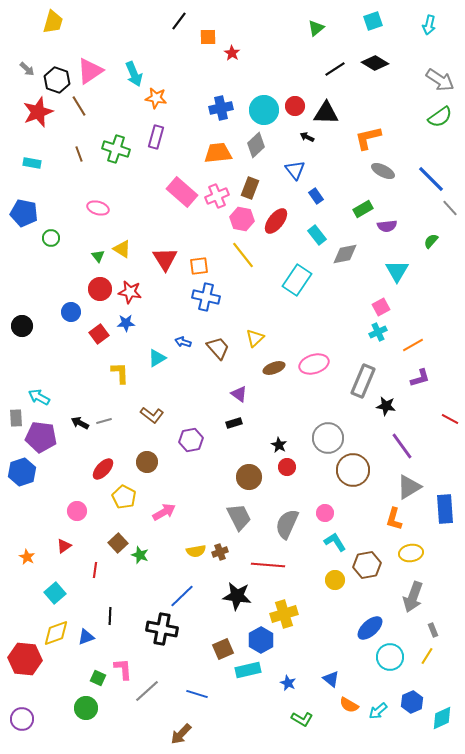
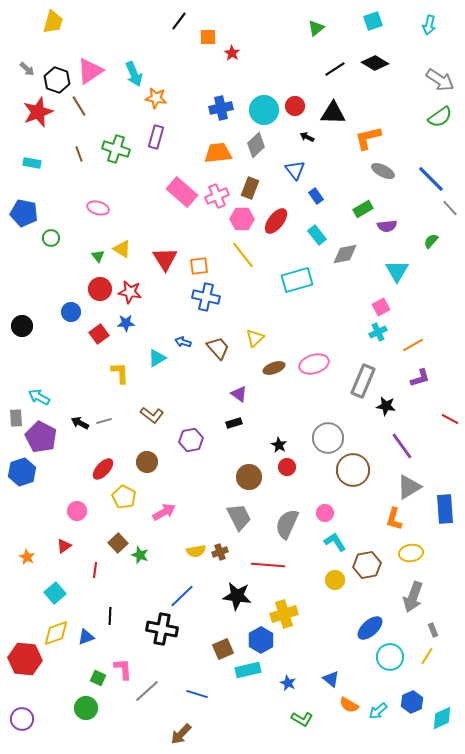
black triangle at (326, 113): moved 7 px right
pink hexagon at (242, 219): rotated 10 degrees counterclockwise
cyan rectangle at (297, 280): rotated 40 degrees clockwise
purple pentagon at (41, 437): rotated 20 degrees clockwise
